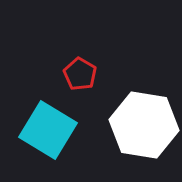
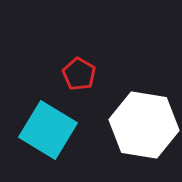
red pentagon: moved 1 px left
